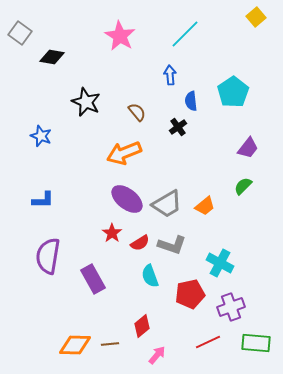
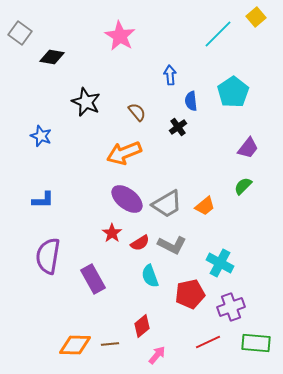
cyan line: moved 33 px right
gray L-shape: rotated 8 degrees clockwise
